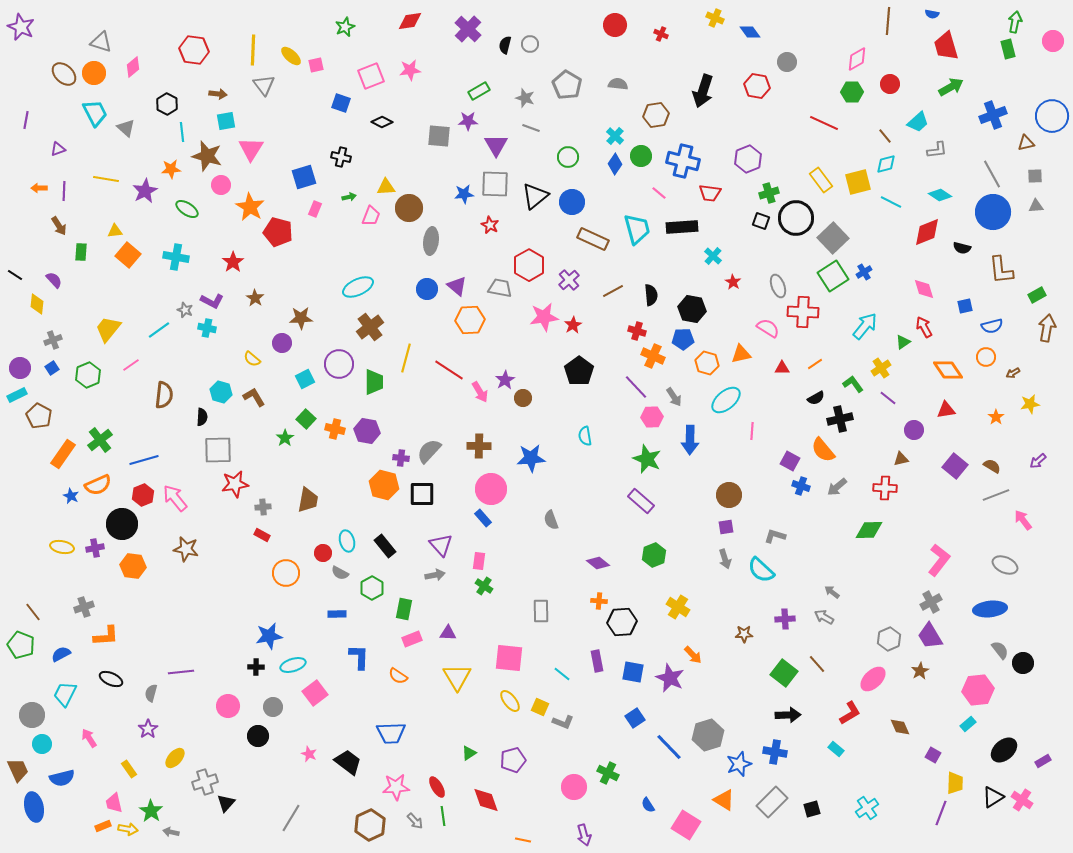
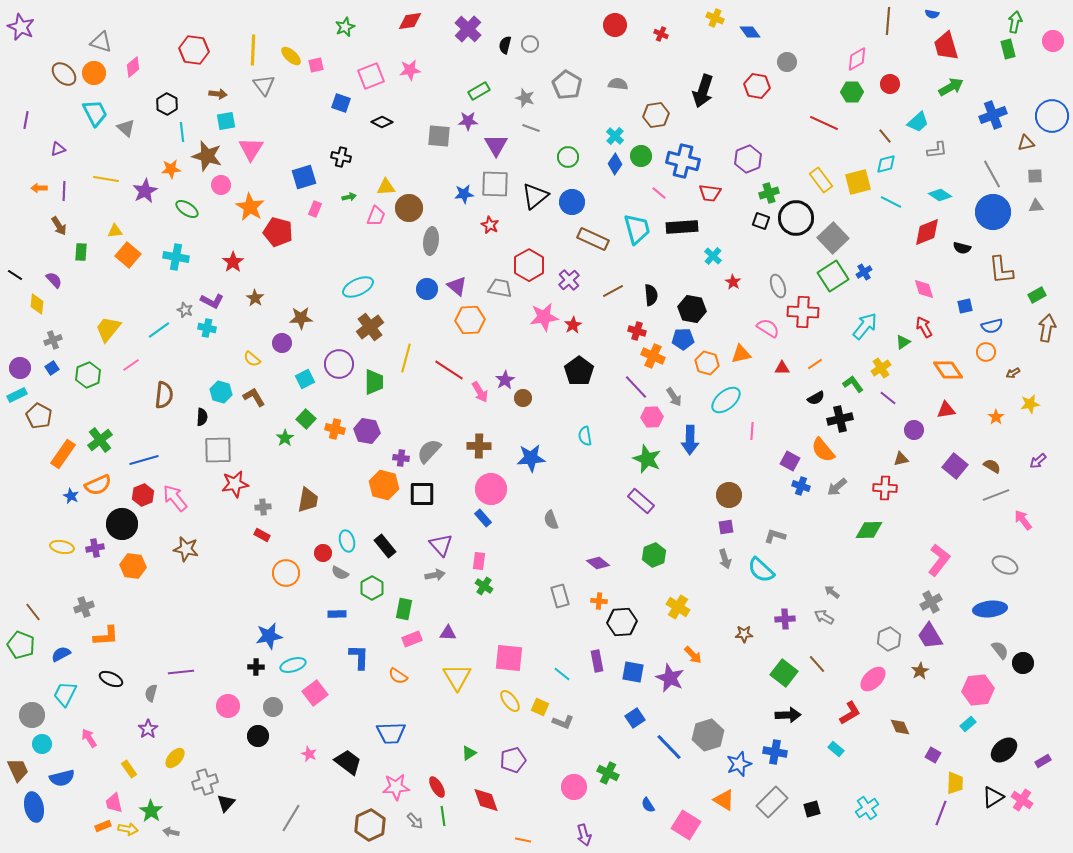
pink trapezoid at (371, 216): moved 5 px right
orange circle at (986, 357): moved 5 px up
gray rectangle at (541, 611): moved 19 px right, 15 px up; rotated 15 degrees counterclockwise
